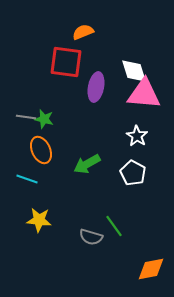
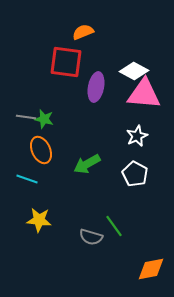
white diamond: rotated 44 degrees counterclockwise
white star: rotated 15 degrees clockwise
white pentagon: moved 2 px right, 1 px down
